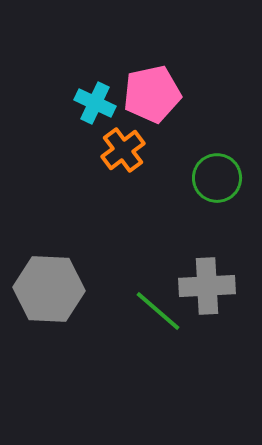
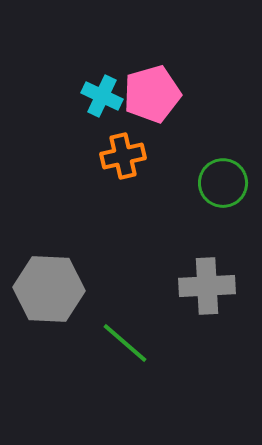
pink pentagon: rotated 4 degrees counterclockwise
cyan cross: moved 7 px right, 7 px up
orange cross: moved 6 px down; rotated 24 degrees clockwise
green circle: moved 6 px right, 5 px down
green line: moved 33 px left, 32 px down
